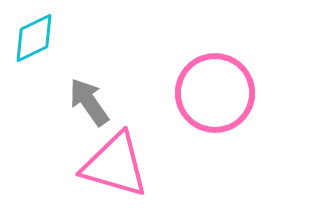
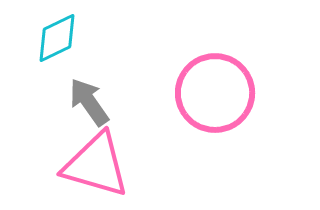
cyan diamond: moved 23 px right
pink triangle: moved 19 px left
